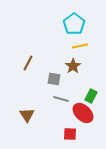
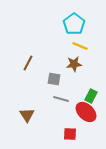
yellow line: rotated 35 degrees clockwise
brown star: moved 1 px right, 2 px up; rotated 28 degrees clockwise
red ellipse: moved 3 px right, 1 px up
